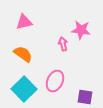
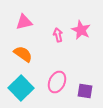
pink star: rotated 18 degrees clockwise
pink arrow: moved 5 px left, 9 px up
pink ellipse: moved 2 px right, 1 px down
cyan square: moved 3 px left, 1 px up
purple square: moved 6 px up
